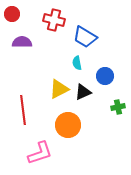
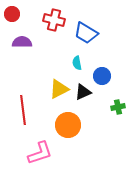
blue trapezoid: moved 1 px right, 4 px up
blue circle: moved 3 px left
